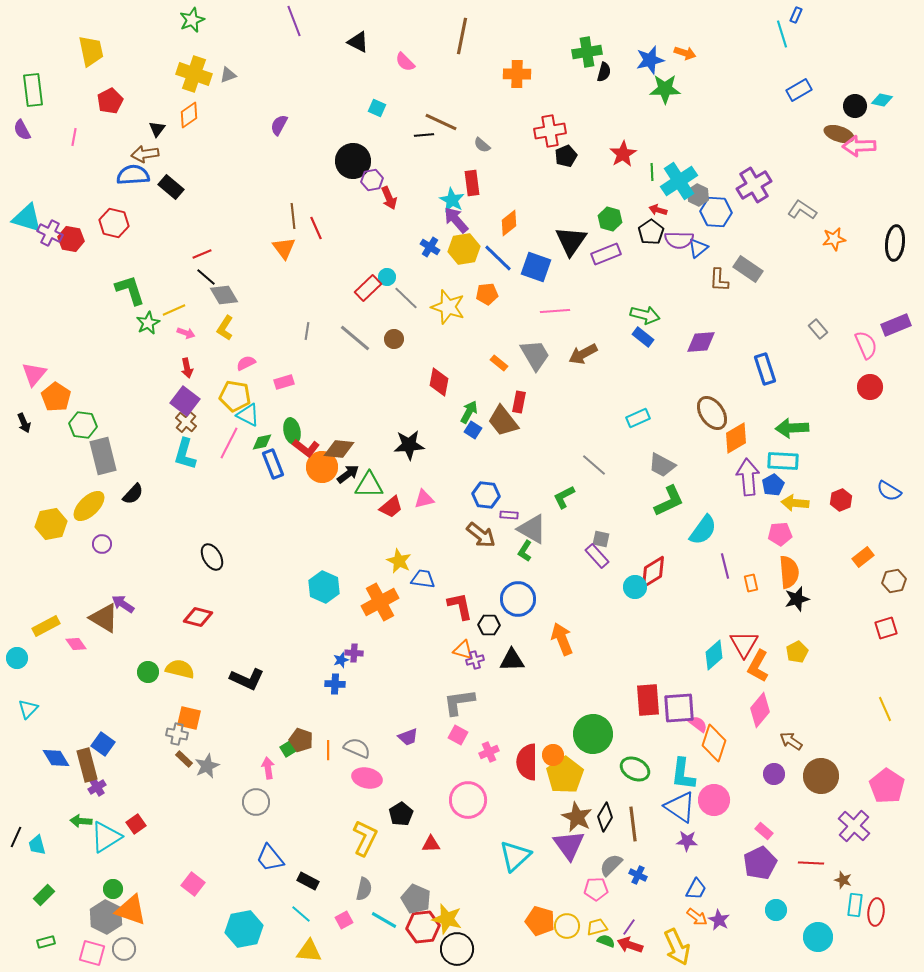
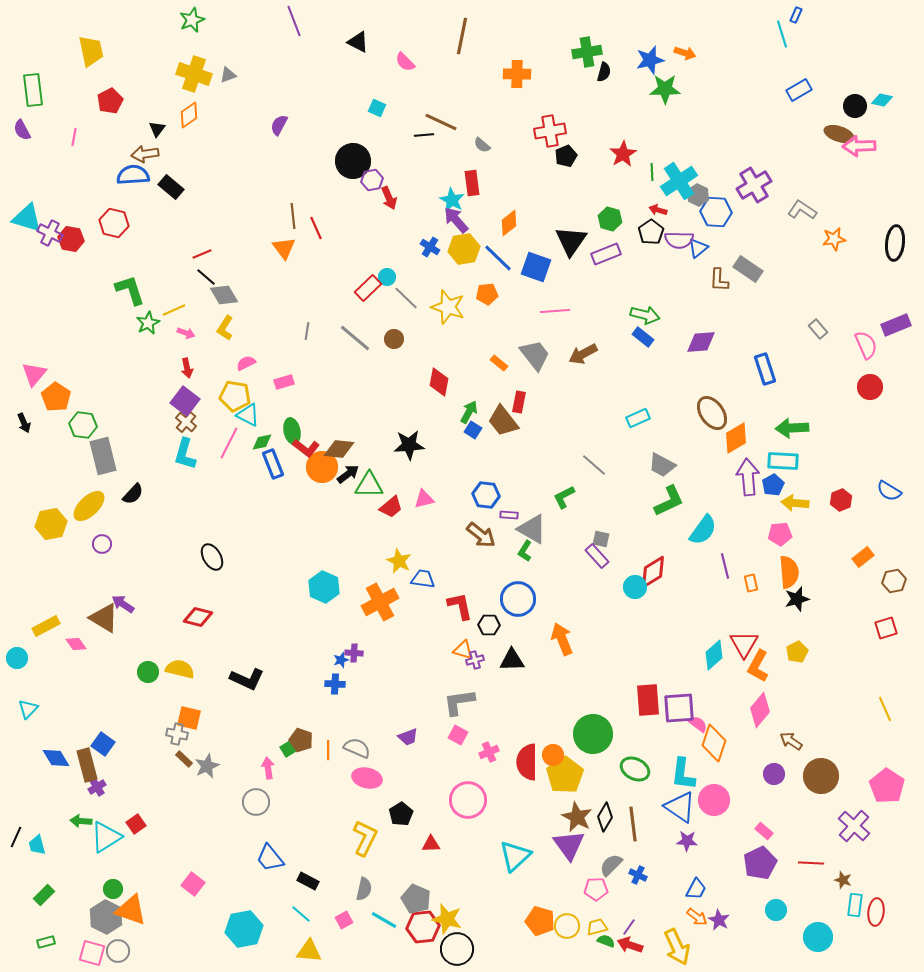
gray trapezoid at (535, 355): rotated 8 degrees counterclockwise
gray circle at (124, 949): moved 6 px left, 2 px down
